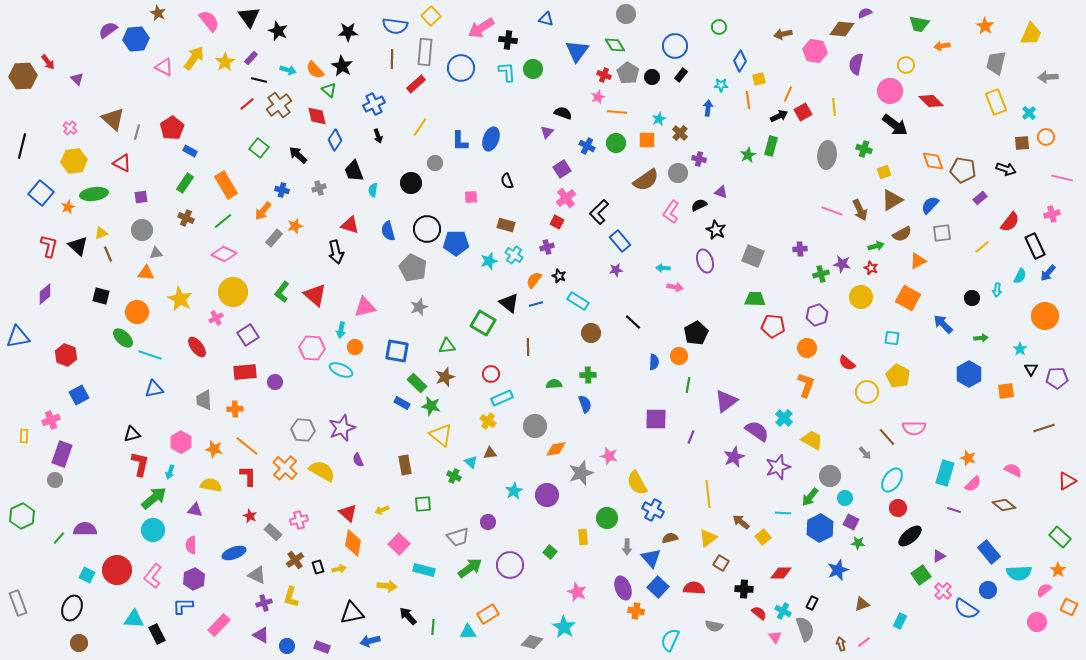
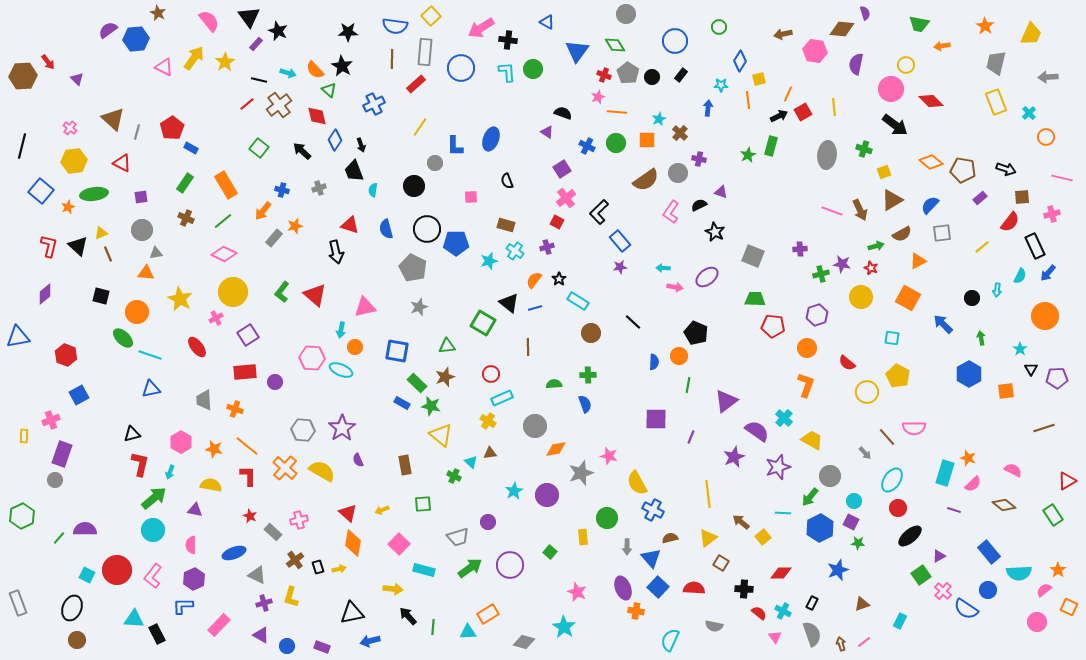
purple semicircle at (865, 13): rotated 96 degrees clockwise
blue triangle at (546, 19): moved 1 px right, 3 px down; rotated 14 degrees clockwise
blue circle at (675, 46): moved 5 px up
purple rectangle at (251, 58): moved 5 px right, 14 px up
cyan arrow at (288, 70): moved 3 px down
pink circle at (890, 91): moved 1 px right, 2 px up
purple triangle at (547, 132): rotated 40 degrees counterclockwise
black arrow at (378, 136): moved 17 px left, 9 px down
blue L-shape at (460, 141): moved 5 px left, 5 px down
brown square at (1022, 143): moved 54 px down
blue rectangle at (190, 151): moved 1 px right, 3 px up
black arrow at (298, 155): moved 4 px right, 4 px up
orange diamond at (933, 161): moved 2 px left, 1 px down; rotated 30 degrees counterclockwise
black circle at (411, 183): moved 3 px right, 3 px down
blue square at (41, 193): moved 2 px up
black star at (716, 230): moved 1 px left, 2 px down
blue semicircle at (388, 231): moved 2 px left, 2 px up
cyan cross at (514, 255): moved 1 px right, 4 px up
purple ellipse at (705, 261): moved 2 px right, 16 px down; rotated 70 degrees clockwise
purple star at (616, 270): moved 4 px right, 3 px up
black star at (559, 276): moved 3 px down; rotated 16 degrees clockwise
blue line at (536, 304): moved 1 px left, 4 px down
black pentagon at (696, 333): rotated 20 degrees counterclockwise
green arrow at (981, 338): rotated 96 degrees counterclockwise
pink hexagon at (312, 348): moved 10 px down
blue triangle at (154, 389): moved 3 px left
orange cross at (235, 409): rotated 21 degrees clockwise
purple star at (342, 428): rotated 12 degrees counterclockwise
cyan circle at (845, 498): moved 9 px right, 3 px down
green rectangle at (1060, 537): moved 7 px left, 22 px up; rotated 15 degrees clockwise
yellow arrow at (387, 586): moved 6 px right, 3 px down
gray semicircle at (805, 629): moved 7 px right, 5 px down
gray diamond at (532, 642): moved 8 px left
brown circle at (79, 643): moved 2 px left, 3 px up
